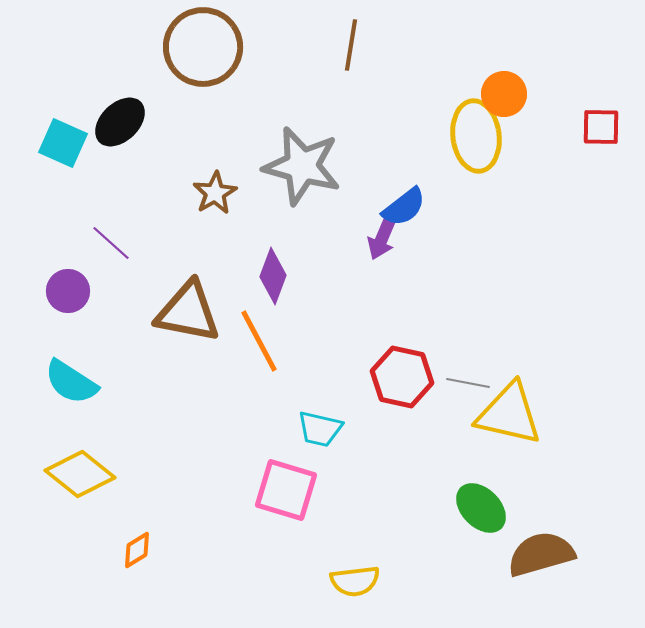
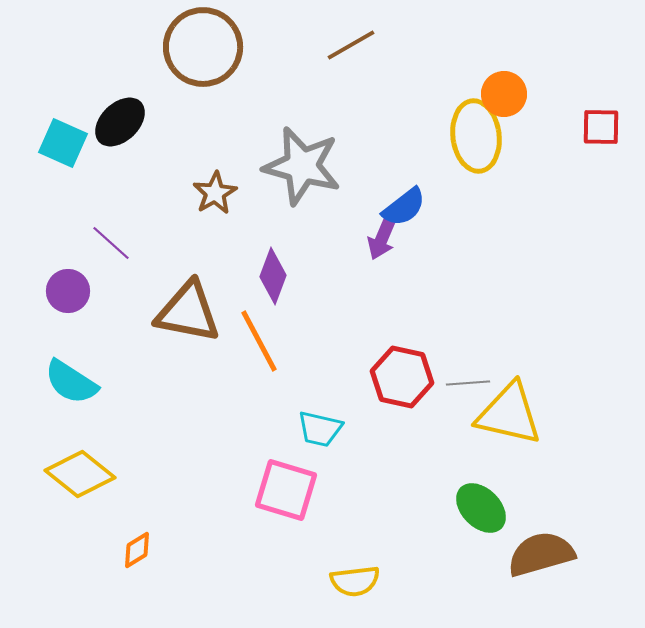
brown line: rotated 51 degrees clockwise
gray line: rotated 15 degrees counterclockwise
